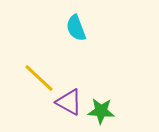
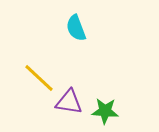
purple triangle: rotated 20 degrees counterclockwise
green star: moved 4 px right
